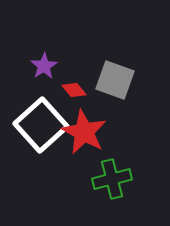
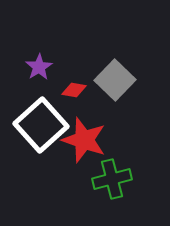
purple star: moved 5 px left, 1 px down
gray square: rotated 24 degrees clockwise
red diamond: rotated 40 degrees counterclockwise
red star: moved 8 px down; rotated 9 degrees counterclockwise
